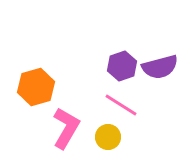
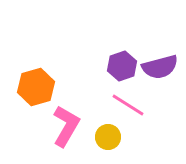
pink line: moved 7 px right
pink L-shape: moved 2 px up
